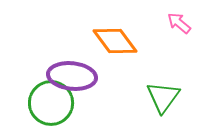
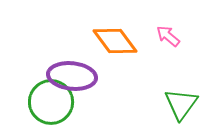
pink arrow: moved 11 px left, 13 px down
green triangle: moved 18 px right, 7 px down
green circle: moved 1 px up
